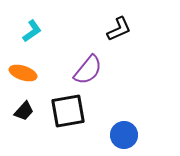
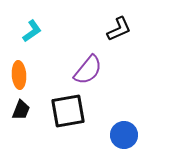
orange ellipse: moved 4 px left, 2 px down; rotated 68 degrees clockwise
black trapezoid: moved 3 px left, 1 px up; rotated 20 degrees counterclockwise
